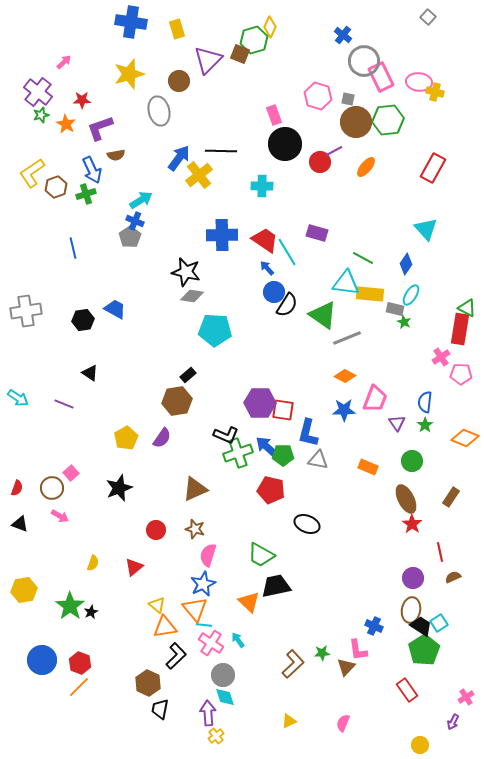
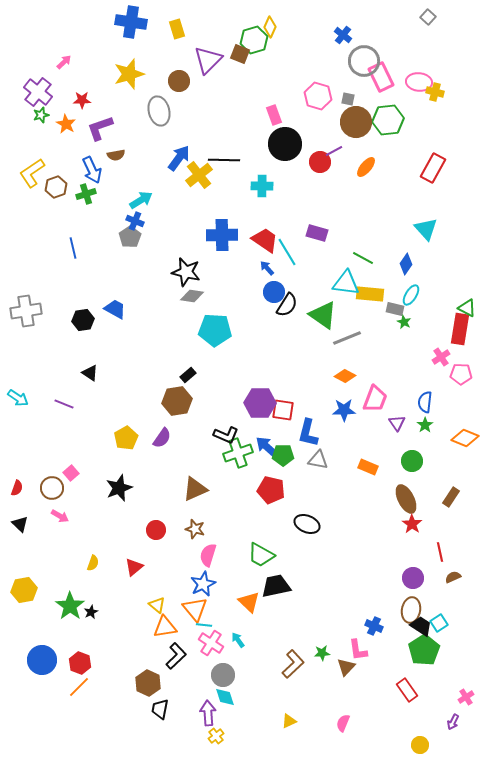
black line at (221, 151): moved 3 px right, 9 px down
black triangle at (20, 524): rotated 24 degrees clockwise
